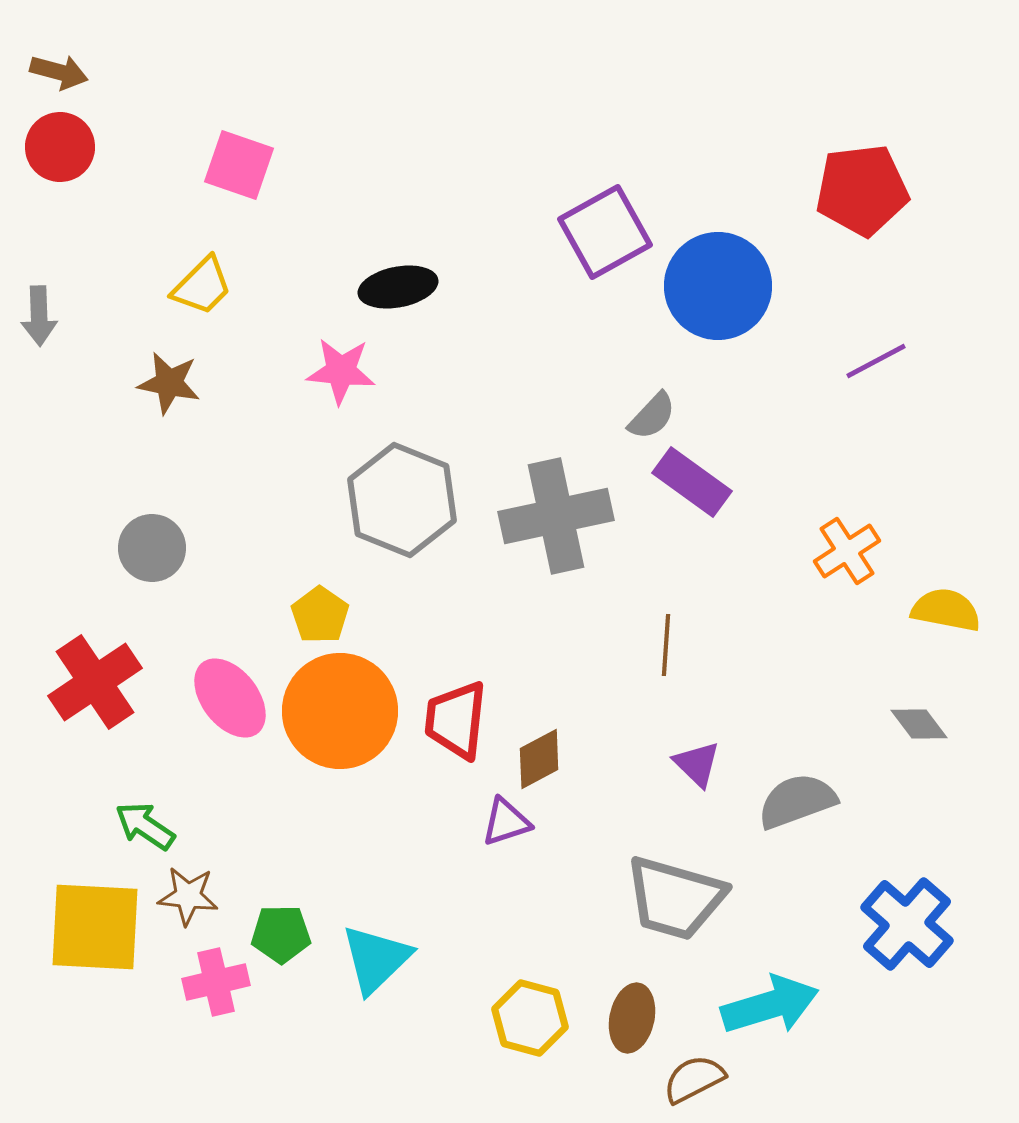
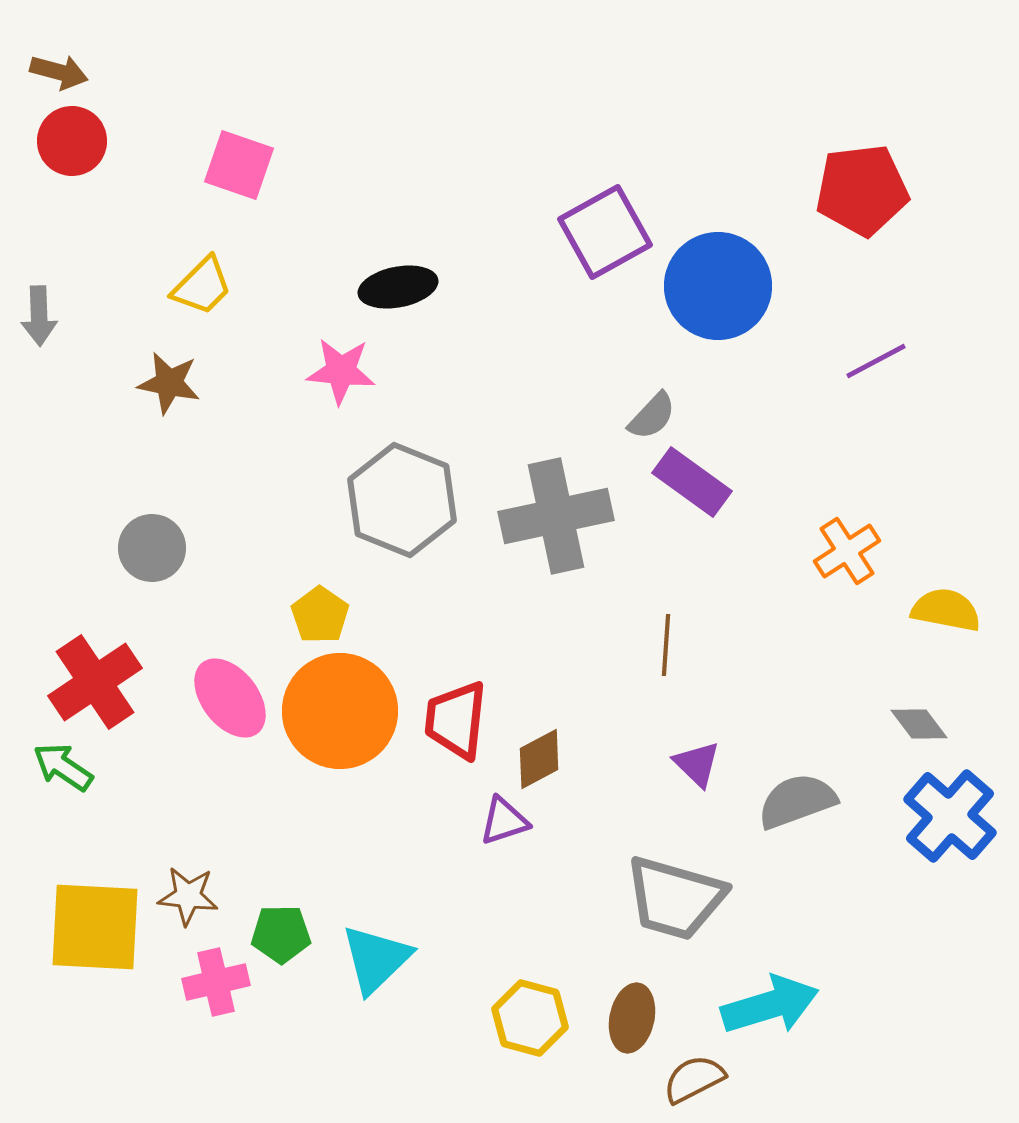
red circle at (60, 147): moved 12 px right, 6 px up
purple triangle at (506, 822): moved 2 px left, 1 px up
green arrow at (145, 826): moved 82 px left, 59 px up
blue cross at (907, 924): moved 43 px right, 108 px up
